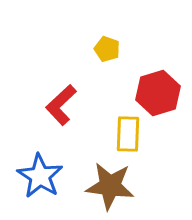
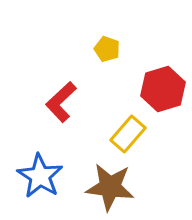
red hexagon: moved 5 px right, 4 px up
red L-shape: moved 3 px up
yellow rectangle: rotated 39 degrees clockwise
brown star: moved 1 px down
